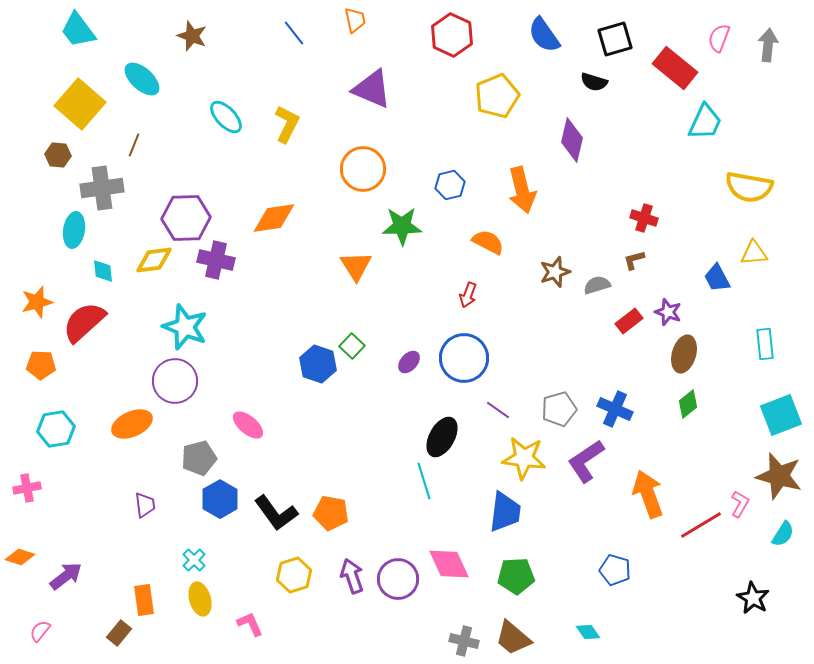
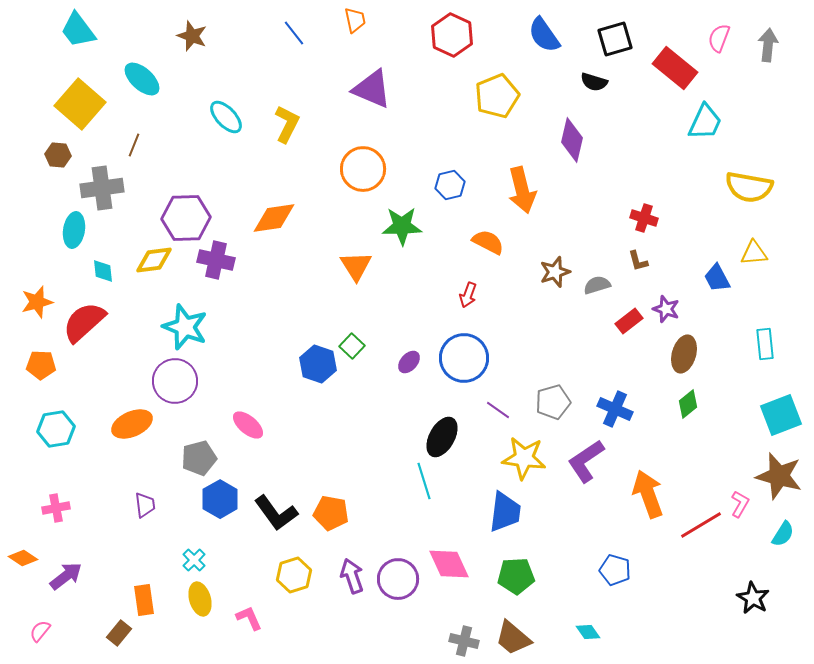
brown L-shape at (634, 260): moved 4 px right, 1 px down; rotated 90 degrees counterclockwise
purple star at (668, 312): moved 2 px left, 3 px up
gray pentagon at (559, 409): moved 6 px left, 7 px up
pink cross at (27, 488): moved 29 px right, 20 px down
orange diamond at (20, 557): moved 3 px right, 1 px down; rotated 16 degrees clockwise
pink L-shape at (250, 624): moved 1 px left, 6 px up
